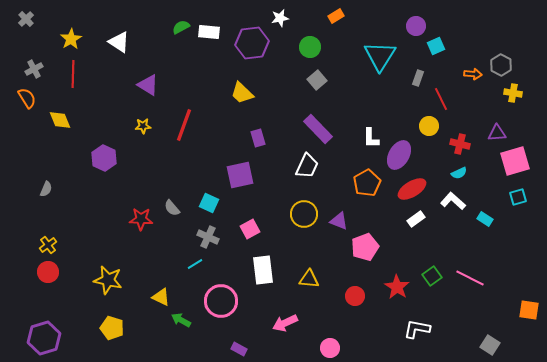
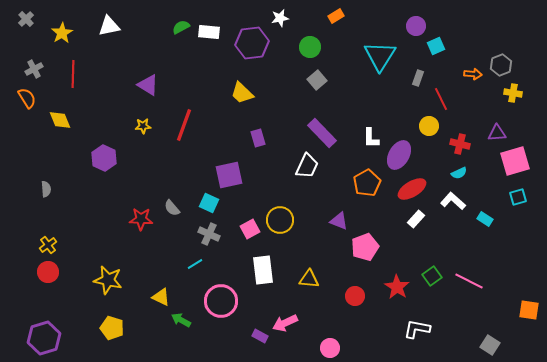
yellow star at (71, 39): moved 9 px left, 6 px up
white triangle at (119, 42): moved 10 px left, 16 px up; rotated 45 degrees counterclockwise
gray hexagon at (501, 65): rotated 10 degrees clockwise
purple rectangle at (318, 129): moved 4 px right, 4 px down
purple square at (240, 175): moved 11 px left
gray semicircle at (46, 189): rotated 28 degrees counterclockwise
yellow circle at (304, 214): moved 24 px left, 6 px down
white rectangle at (416, 219): rotated 12 degrees counterclockwise
gray cross at (208, 237): moved 1 px right, 3 px up
pink line at (470, 278): moved 1 px left, 3 px down
purple rectangle at (239, 349): moved 21 px right, 13 px up
